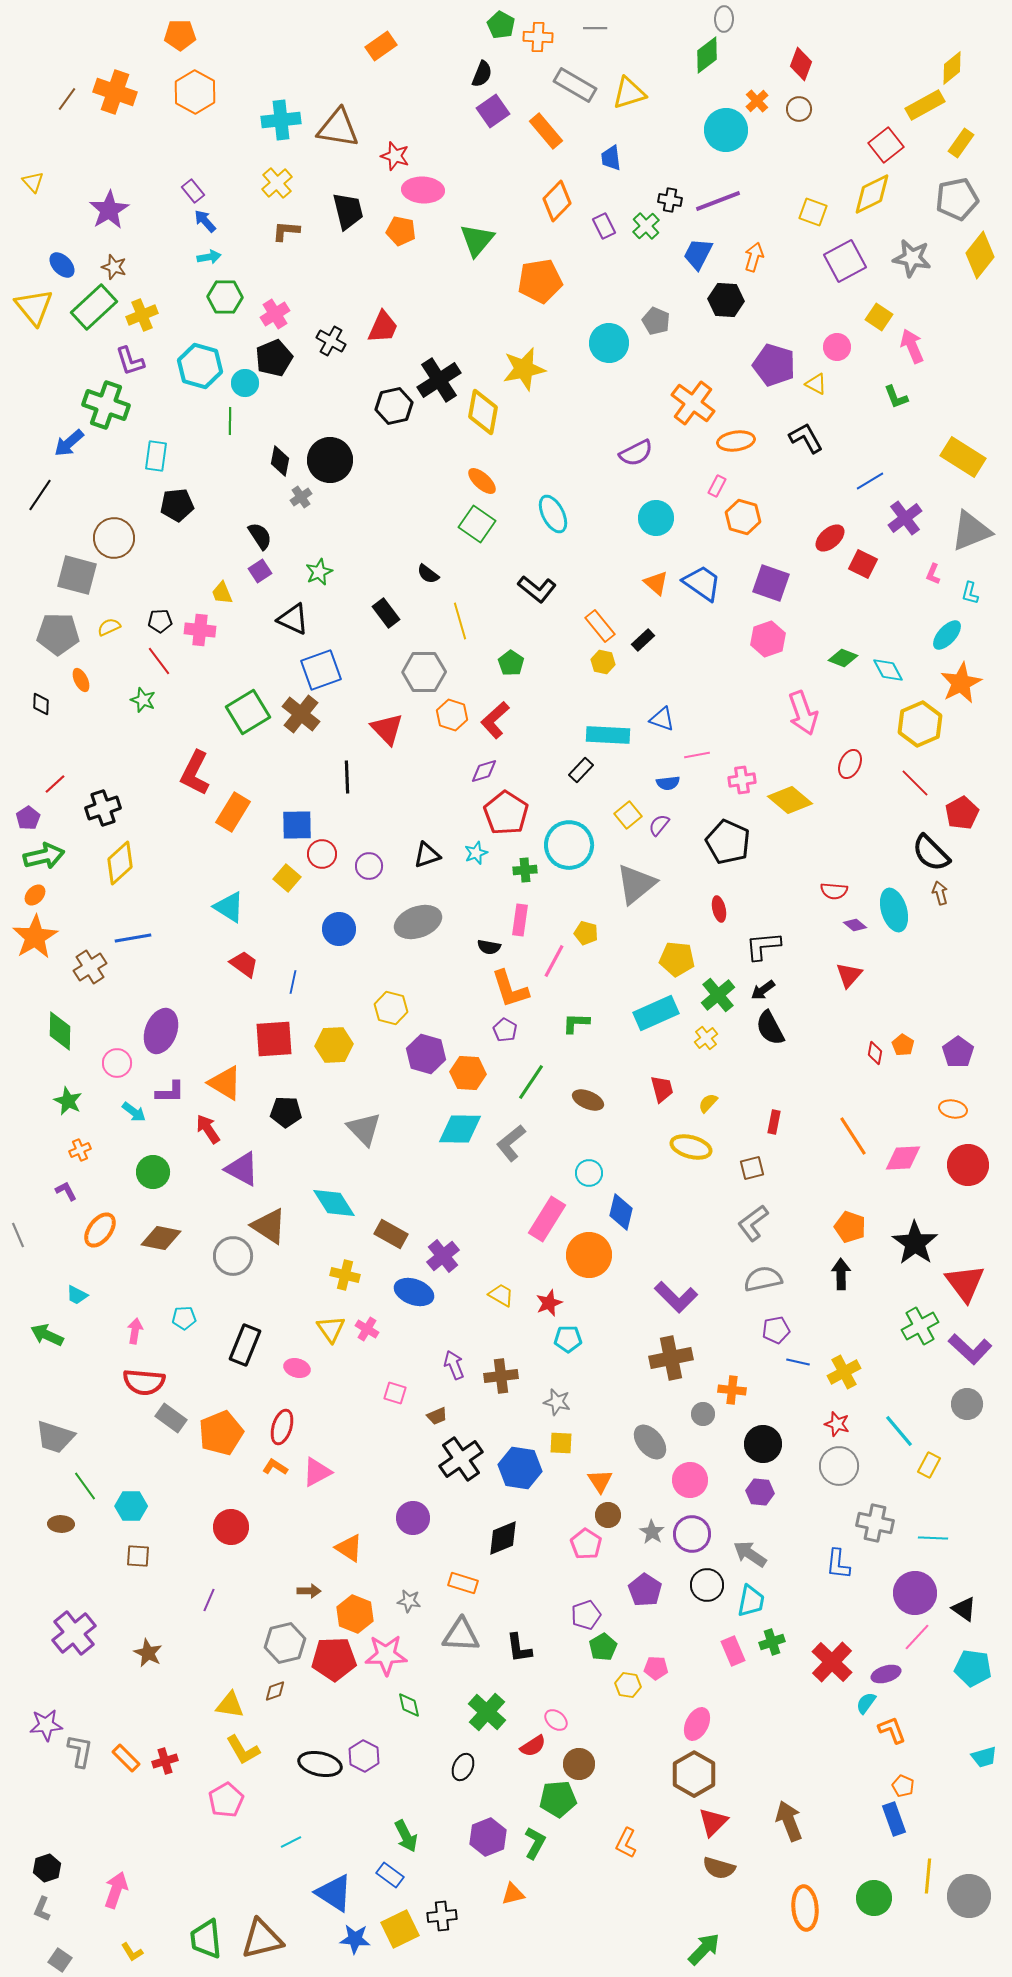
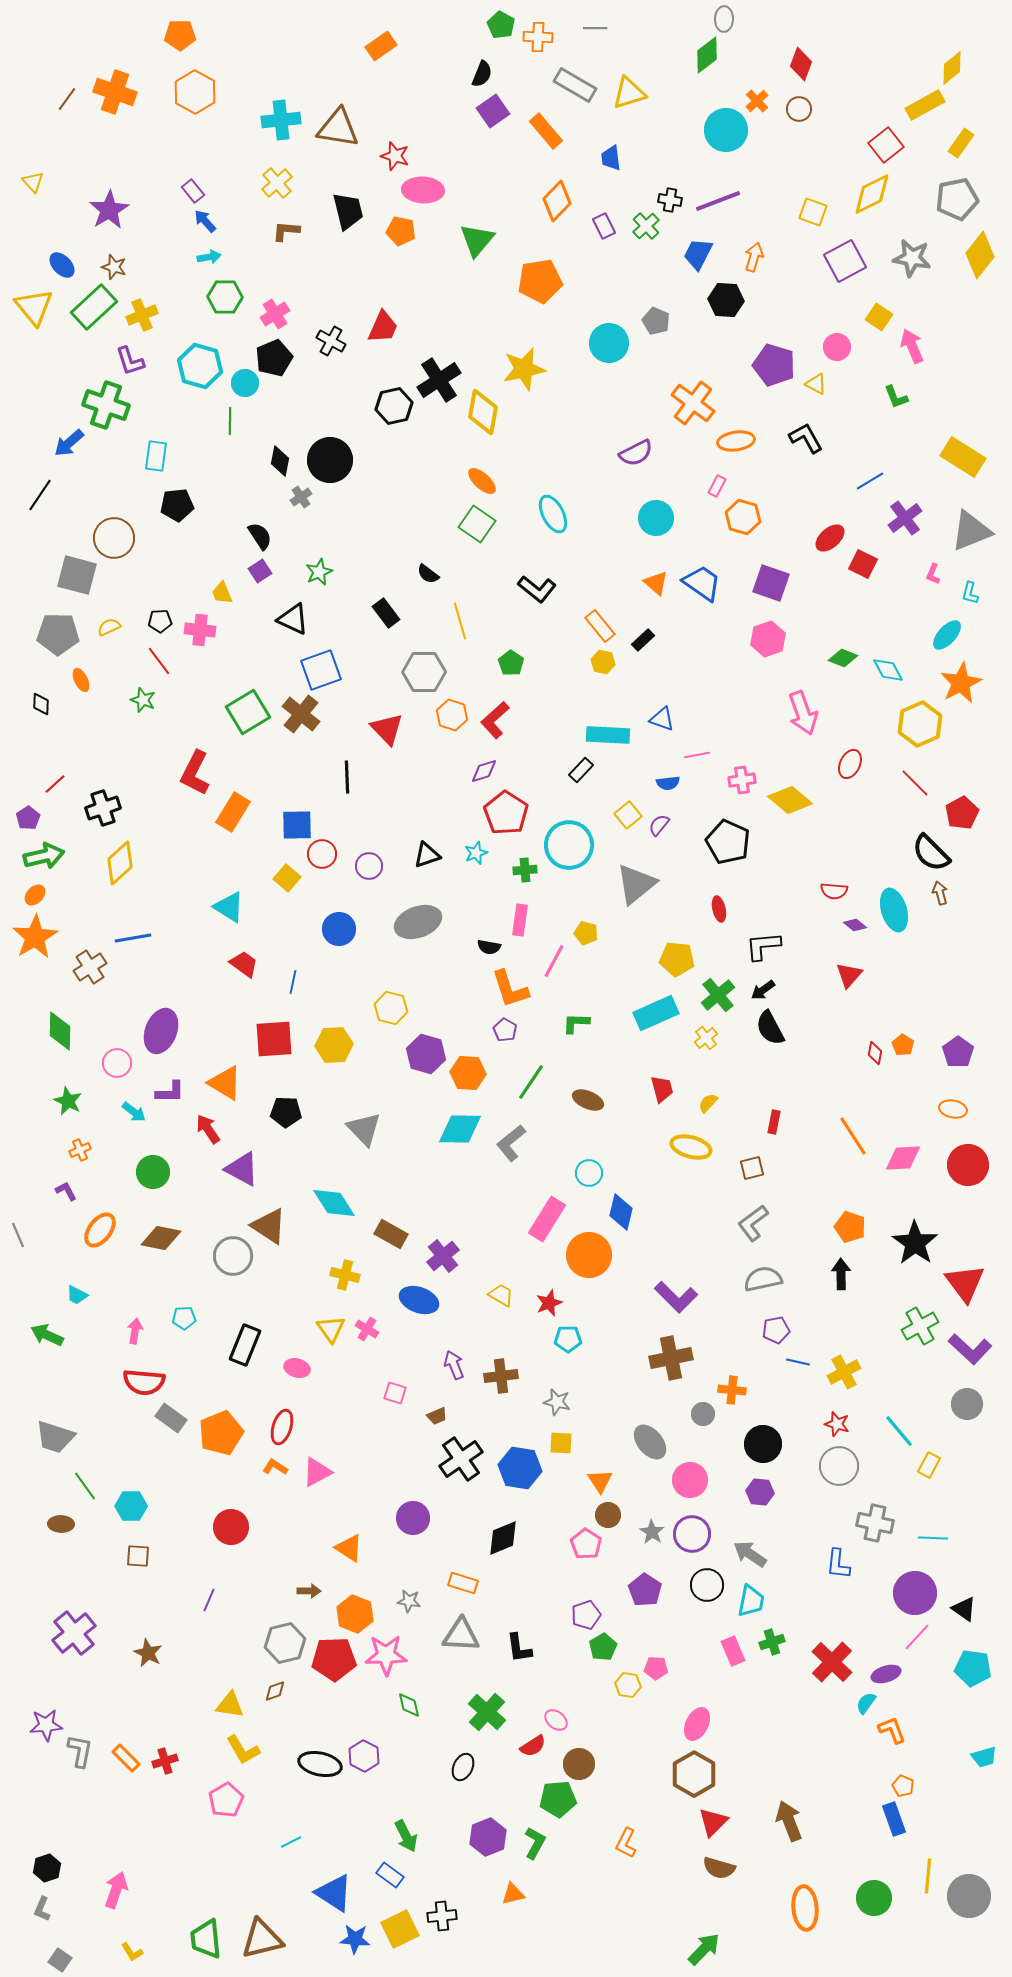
blue ellipse at (414, 1292): moved 5 px right, 8 px down
